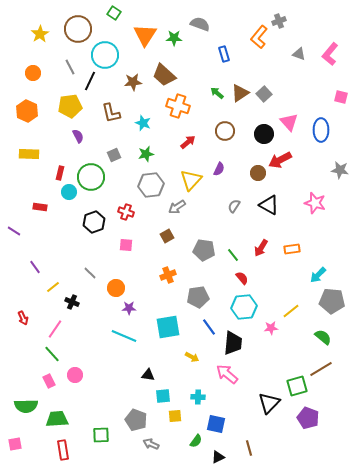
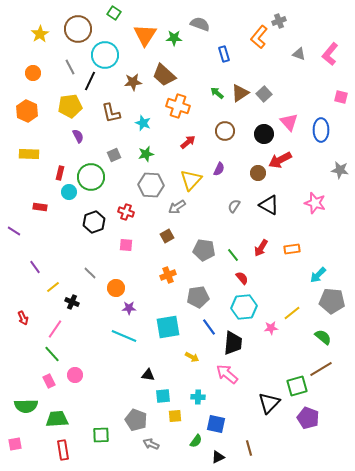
gray hexagon at (151, 185): rotated 10 degrees clockwise
yellow line at (291, 311): moved 1 px right, 2 px down
